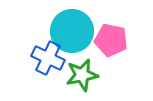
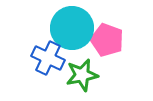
cyan circle: moved 3 px up
pink pentagon: moved 4 px left; rotated 8 degrees clockwise
